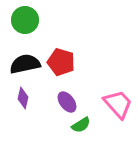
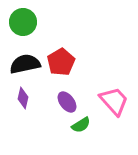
green circle: moved 2 px left, 2 px down
red pentagon: rotated 24 degrees clockwise
pink trapezoid: moved 4 px left, 3 px up
